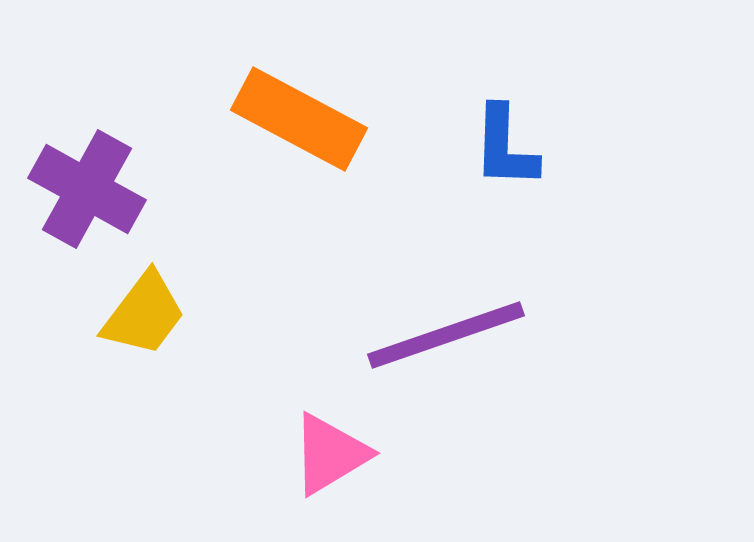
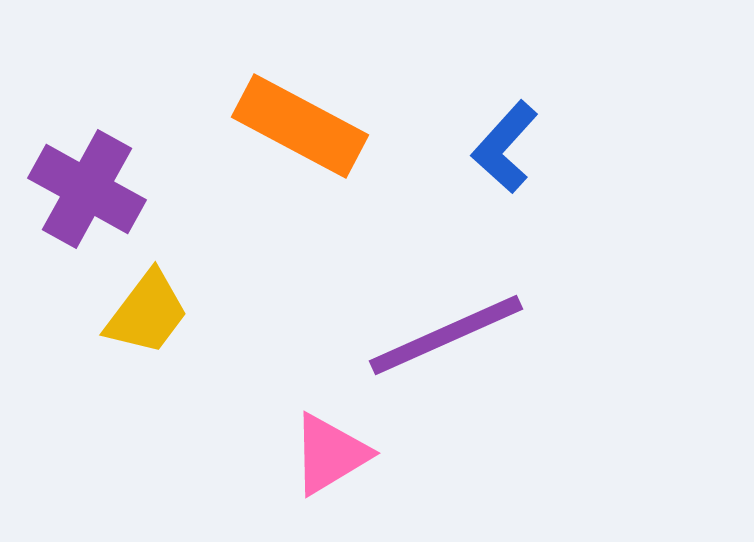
orange rectangle: moved 1 px right, 7 px down
blue L-shape: rotated 40 degrees clockwise
yellow trapezoid: moved 3 px right, 1 px up
purple line: rotated 5 degrees counterclockwise
